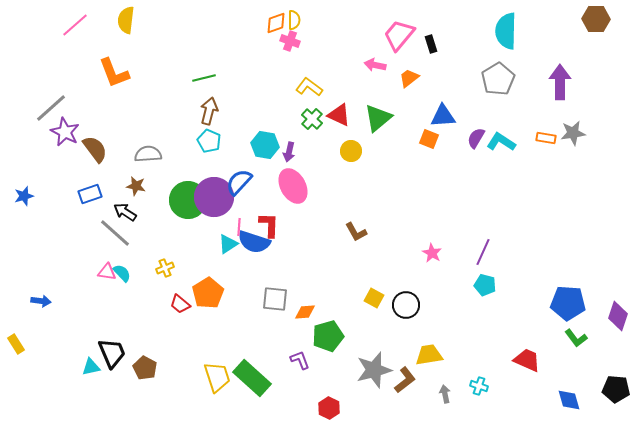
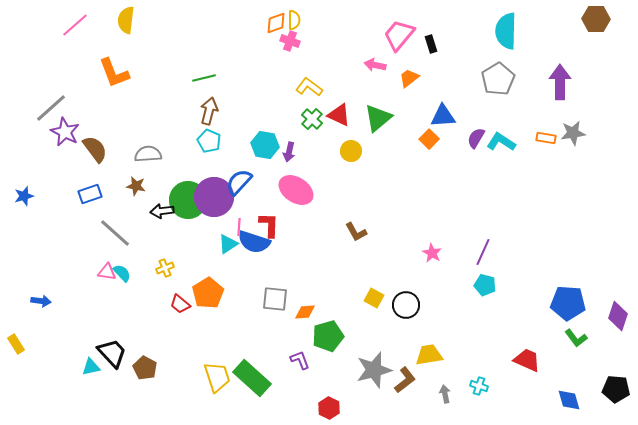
orange square at (429, 139): rotated 24 degrees clockwise
pink ellipse at (293, 186): moved 3 px right, 4 px down; rotated 28 degrees counterclockwise
black arrow at (125, 212): moved 37 px right, 1 px up; rotated 40 degrees counterclockwise
black trapezoid at (112, 353): rotated 20 degrees counterclockwise
